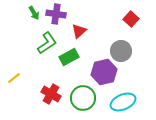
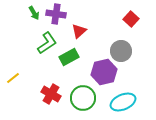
yellow line: moved 1 px left
